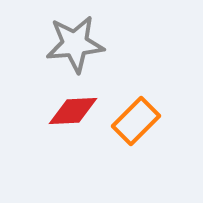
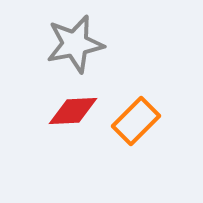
gray star: rotated 6 degrees counterclockwise
